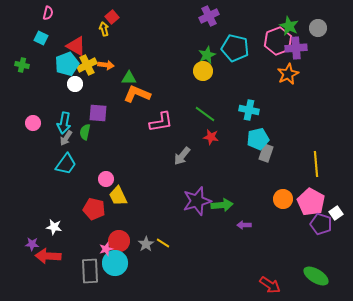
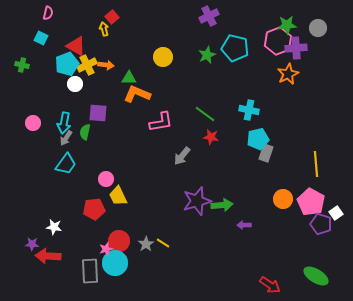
green star at (289, 26): moved 2 px left, 1 px up; rotated 30 degrees counterclockwise
yellow circle at (203, 71): moved 40 px left, 14 px up
red pentagon at (94, 209): rotated 20 degrees counterclockwise
